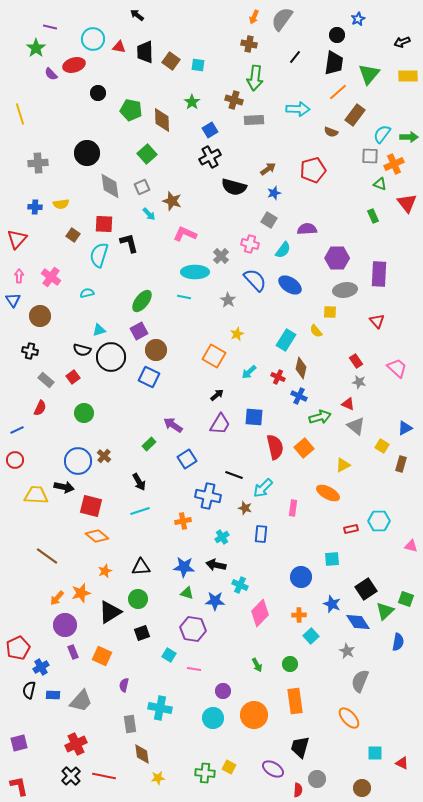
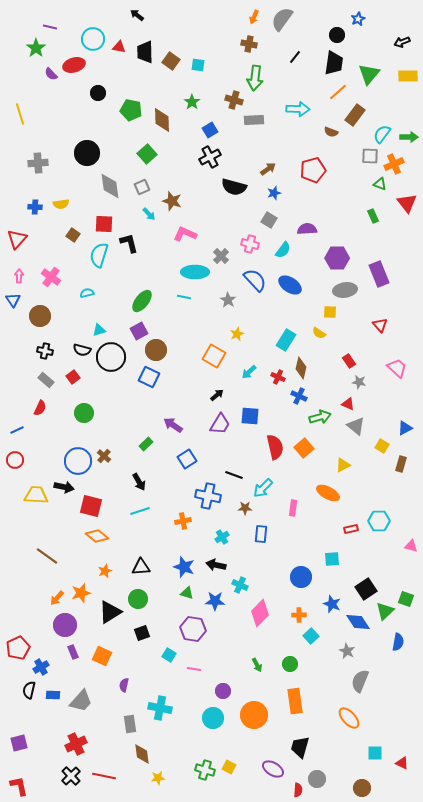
purple rectangle at (379, 274): rotated 25 degrees counterclockwise
red triangle at (377, 321): moved 3 px right, 4 px down
yellow semicircle at (316, 331): moved 3 px right, 2 px down; rotated 16 degrees counterclockwise
black cross at (30, 351): moved 15 px right
red rectangle at (356, 361): moved 7 px left
blue square at (254, 417): moved 4 px left, 1 px up
green rectangle at (149, 444): moved 3 px left
brown star at (245, 508): rotated 16 degrees counterclockwise
blue star at (184, 567): rotated 15 degrees clockwise
green cross at (205, 773): moved 3 px up; rotated 12 degrees clockwise
